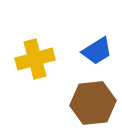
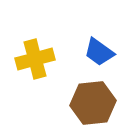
blue trapezoid: moved 2 px right, 1 px down; rotated 68 degrees clockwise
